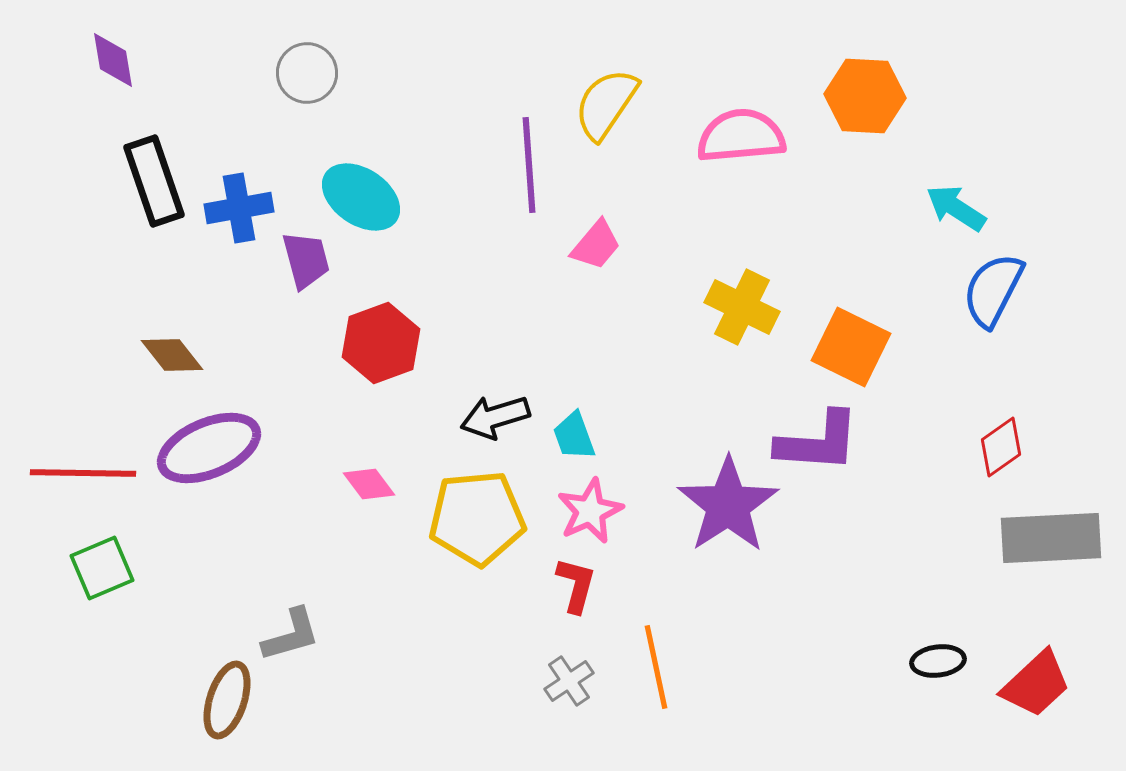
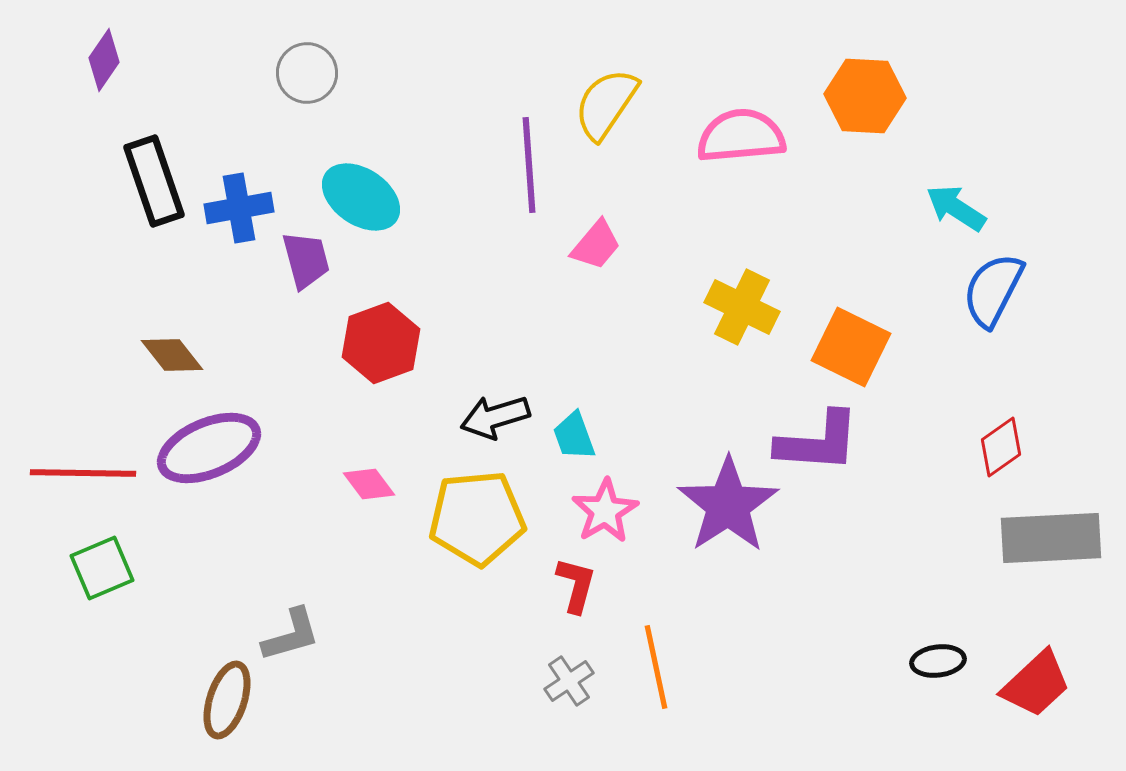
purple diamond: moved 9 px left; rotated 44 degrees clockwise
pink star: moved 15 px right; rotated 6 degrees counterclockwise
